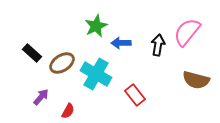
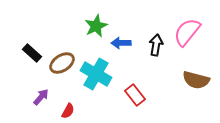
black arrow: moved 2 px left
